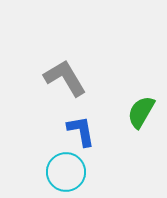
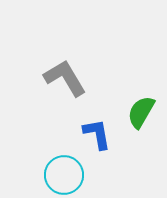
blue L-shape: moved 16 px right, 3 px down
cyan circle: moved 2 px left, 3 px down
